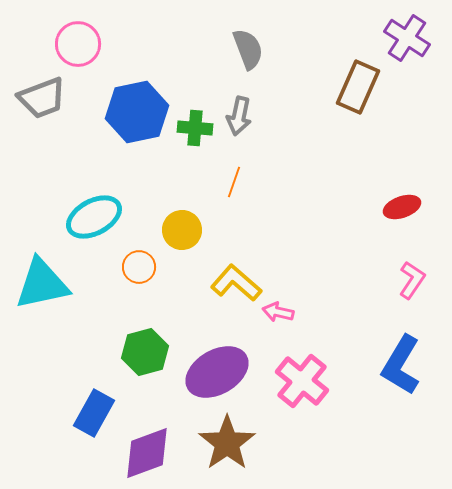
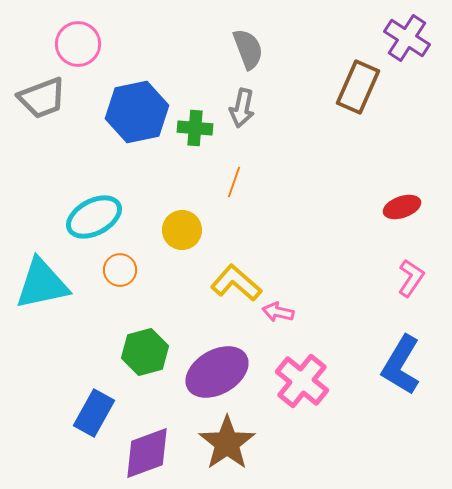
gray arrow: moved 3 px right, 8 px up
orange circle: moved 19 px left, 3 px down
pink L-shape: moved 1 px left, 2 px up
